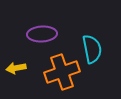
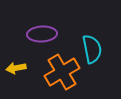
orange cross: rotated 12 degrees counterclockwise
